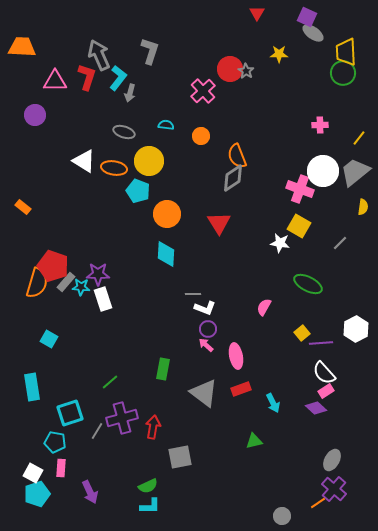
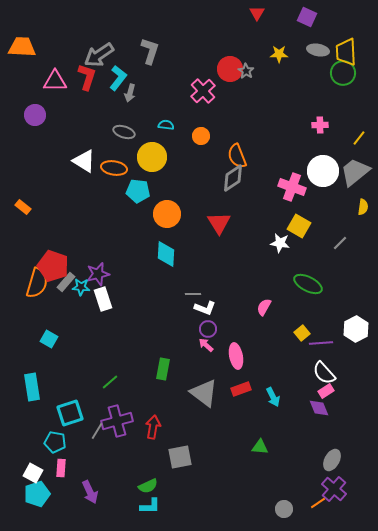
gray ellipse at (313, 33): moved 5 px right, 17 px down; rotated 25 degrees counterclockwise
gray arrow at (99, 55): rotated 100 degrees counterclockwise
yellow circle at (149, 161): moved 3 px right, 4 px up
pink cross at (300, 189): moved 8 px left, 2 px up
cyan pentagon at (138, 191): rotated 15 degrees counterclockwise
purple star at (98, 274): rotated 15 degrees counterclockwise
cyan arrow at (273, 403): moved 6 px up
purple diamond at (316, 408): moved 3 px right; rotated 25 degrees clockwise
purple cross at (122, 418): moved 5 px left, 3 px down
green triangle at (254, 441): moved 6 px right, 6 px down; rotated 18 degrees clockwise
gray circle at (282, 516): moved 2 px right, 7 px up
